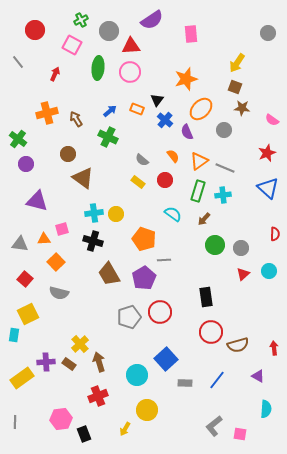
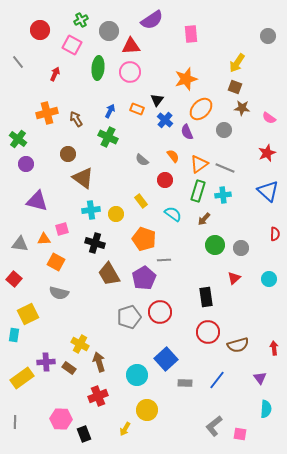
red circle at (35, 30): moved 5 px right
gray circle at (268, 33): moved 3 px down
blue arrow at (110, 111): rotated 24 degrees counterclockwise
pink semicircle at (272, 120): moved 3 px left, 2 px up
orange triangle at (199, 161): moved 3 px down
yellow rectangle at (138, 182): moved 3 px right, 19 px down; rotated 16 degrees clockwise
blue triangle at (268, 188): moved 3 px down
cyan cross at (94, 213): moved 3 px left, 3 px up
black cross at (93, 241): moved 2 px right, 2 px down
orange square at (56, 262): rotated 18 degrees counterclockwise
cyan circle at (269, 271): moved 8 px down
red triangle at (243, 274): moved 9 px left, 4 px down
red square at (25, 279): moved 11 px left
red circle at (211, 332): moved 3 px left
yellow cross at (80, 344): rotated 18 degrees counterclockwise
brown rectangle at (69, 364): moved 4 px down
purple triangle at (258, 376): moved 2 px right, 2 px down; rotated 24 degrees clockwise
pink hexagon at (61, 419): rotated 10 degrees clockwise
